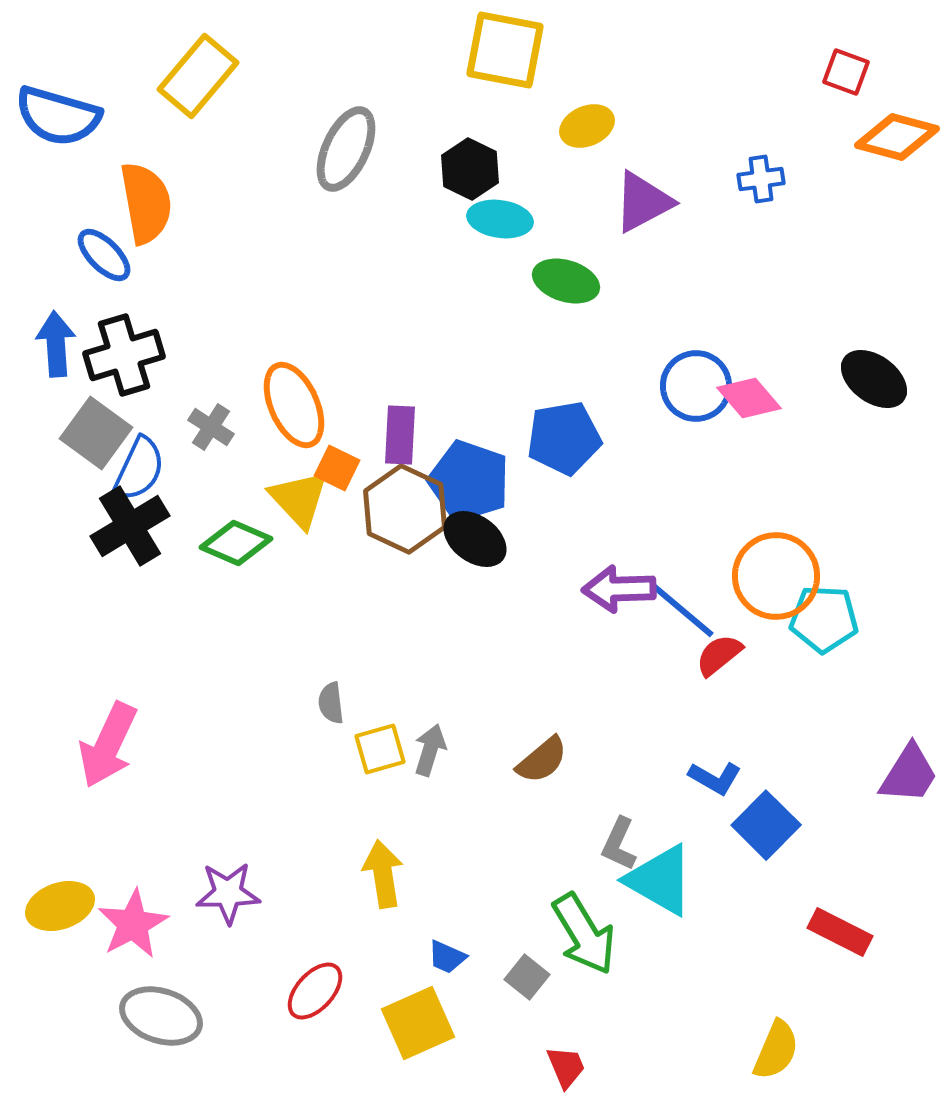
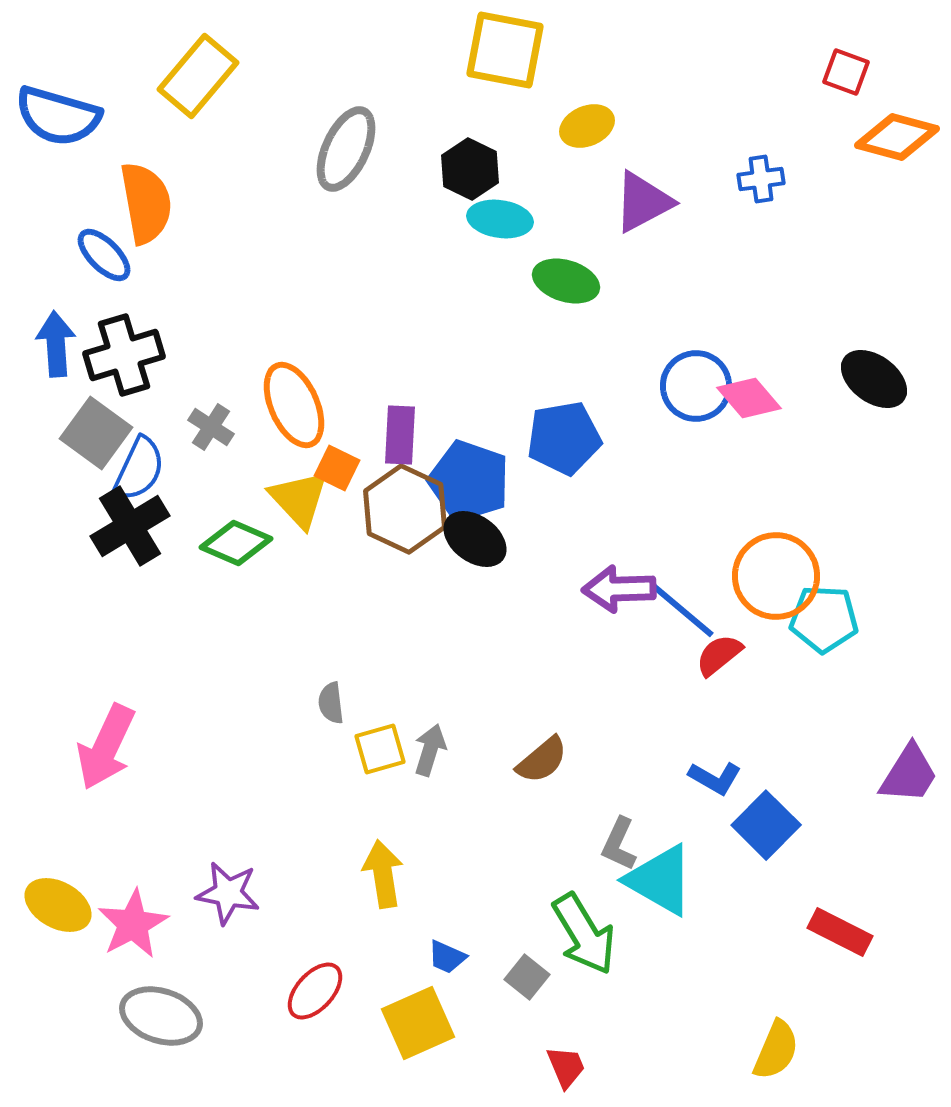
pink arrow at (108, 745): moved 2 px left, 2 px down
purple star at (228, 893): rotated 12 degrees clockwise
yellow ellipse at (60, 906): moved 2 px left, 1 px up; rotated 48 degrees clockwise
